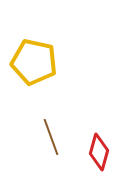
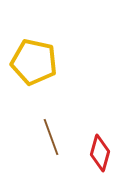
red diamond: moved 1 px right, 1 px down
